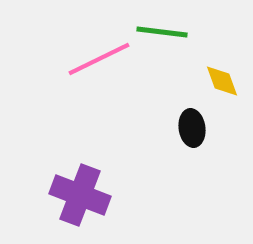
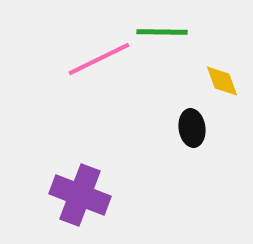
green line: rotated 6 degrees counterclockwise
